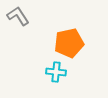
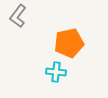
gray L-shape: rotated 110 degrees counterclockwise
